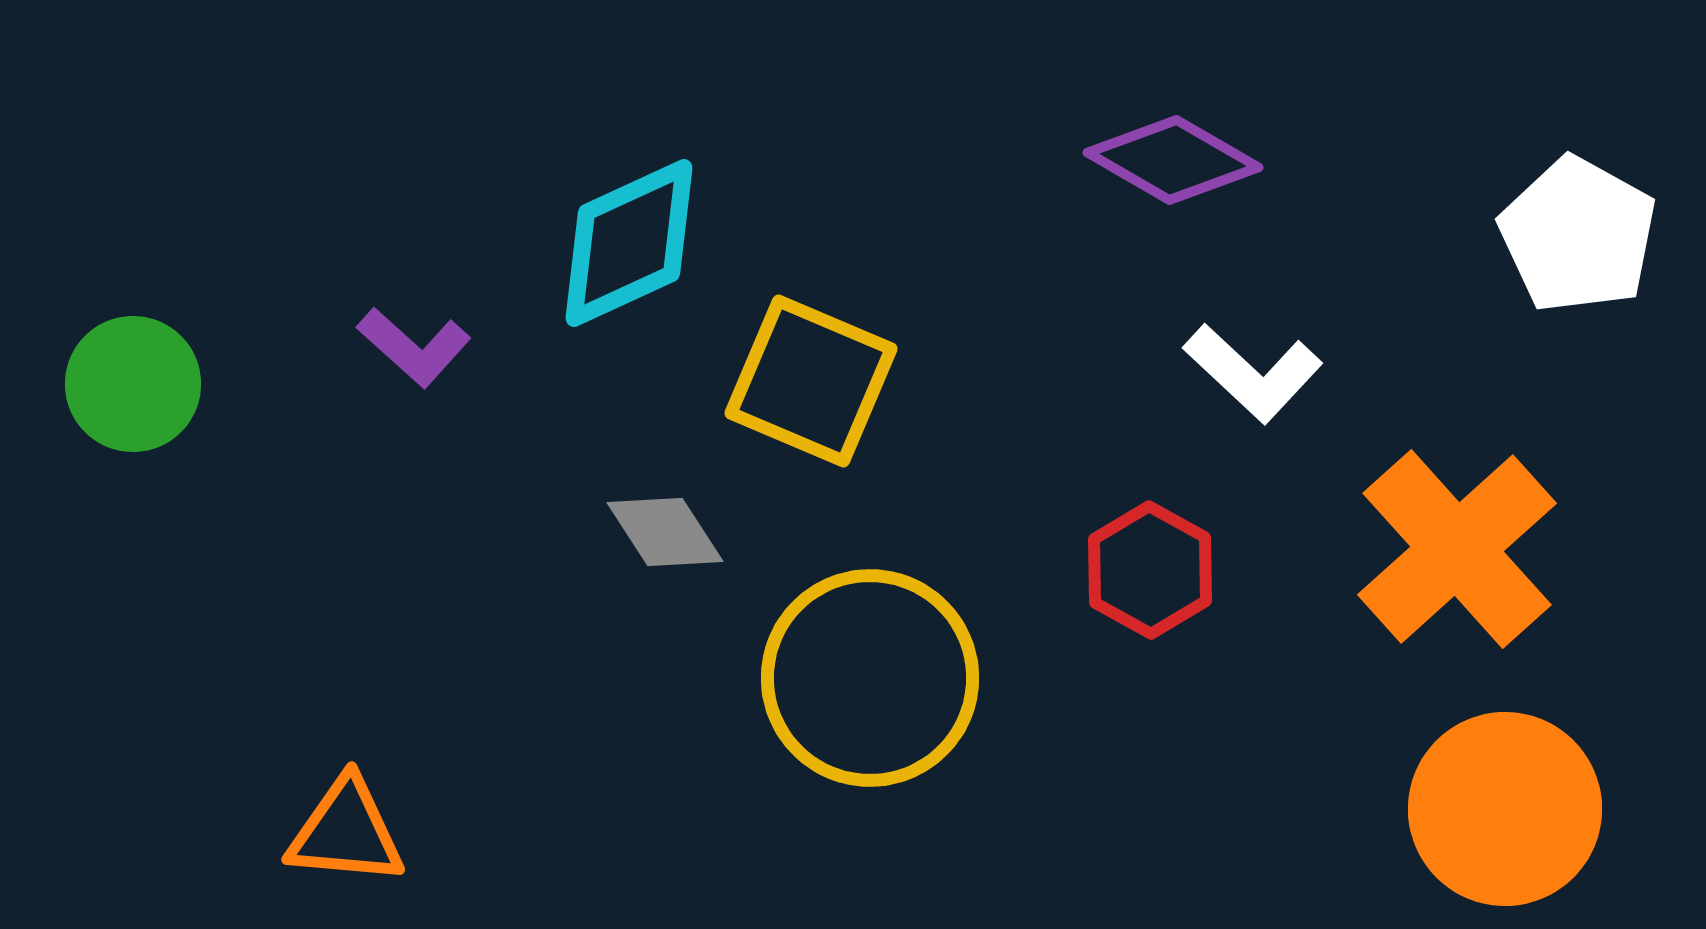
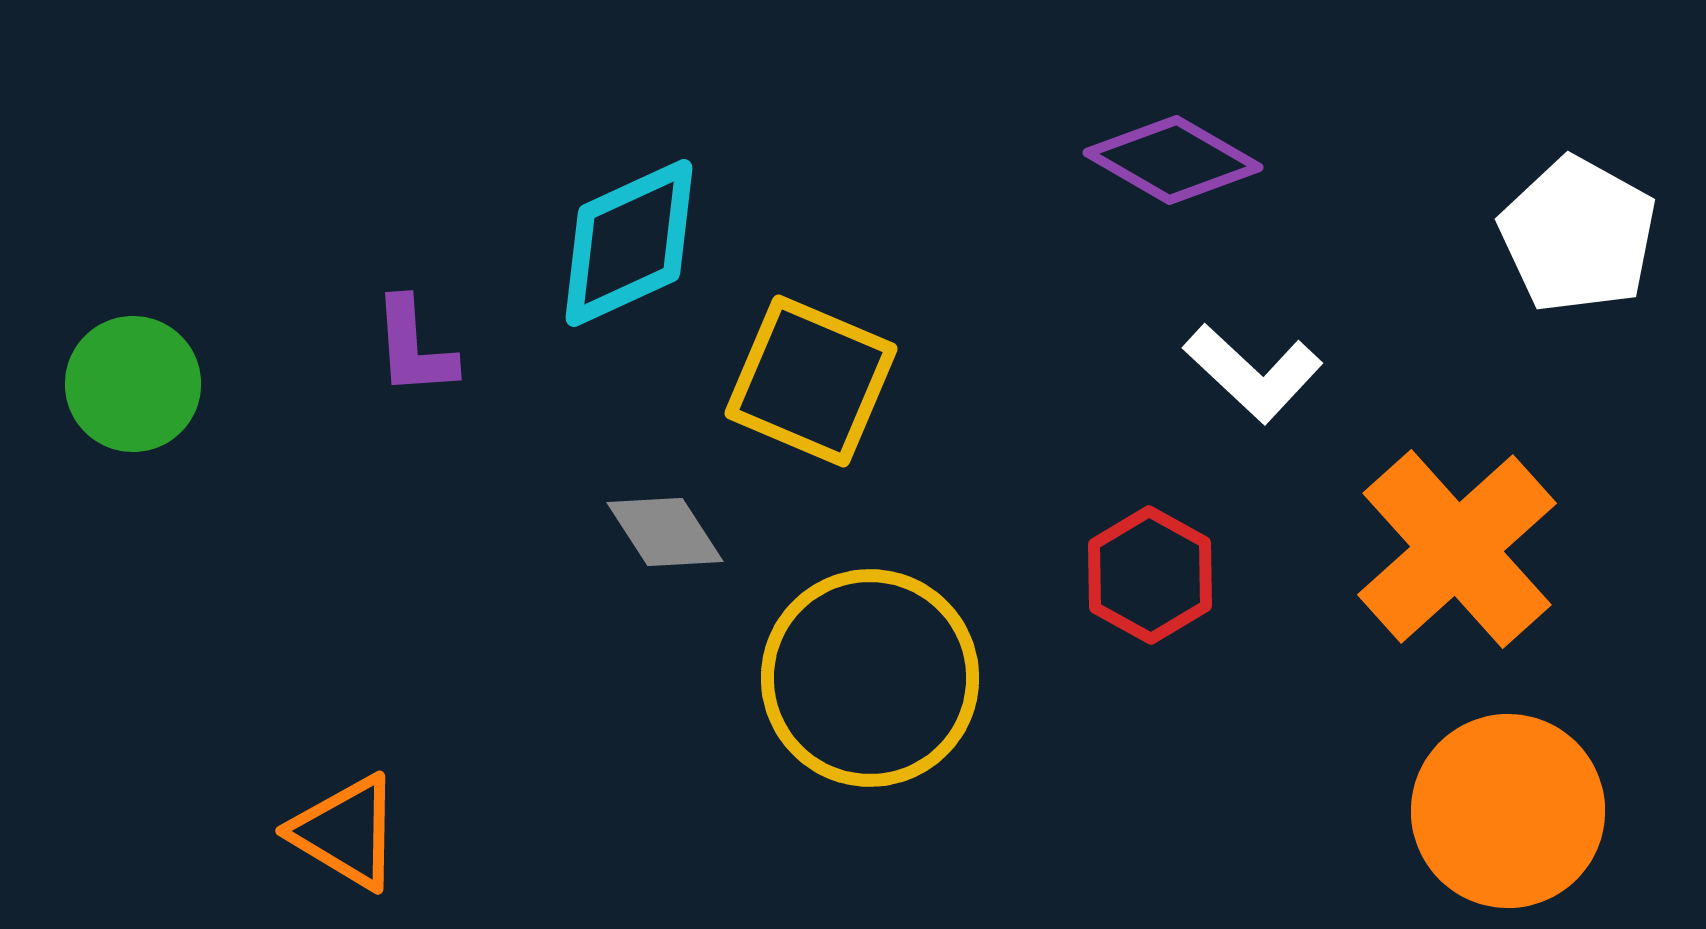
purple L-shape: rotated 44 degrees clockwise
red hexagon: moved 5 px down
orange circle: moved 3 px right, 2 px down
orange triangle: rotated 26 degrees clockwise
